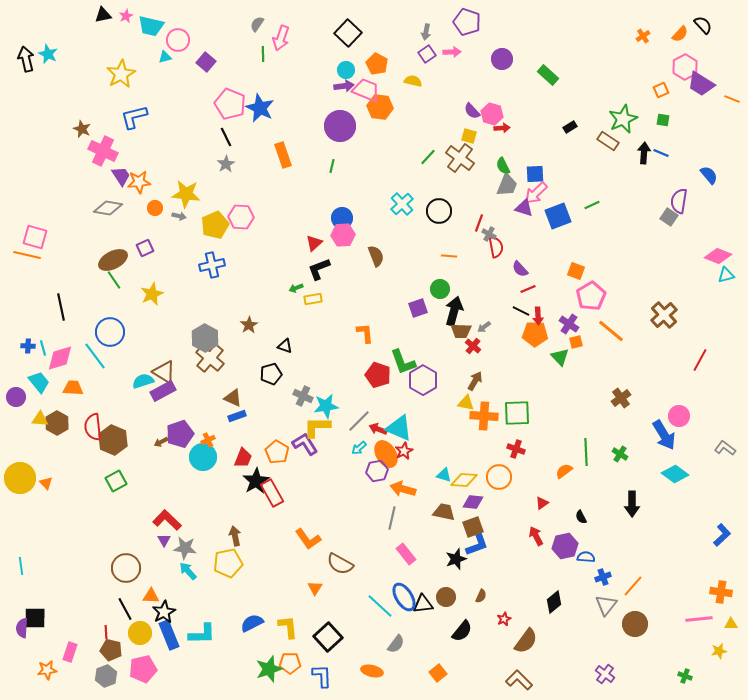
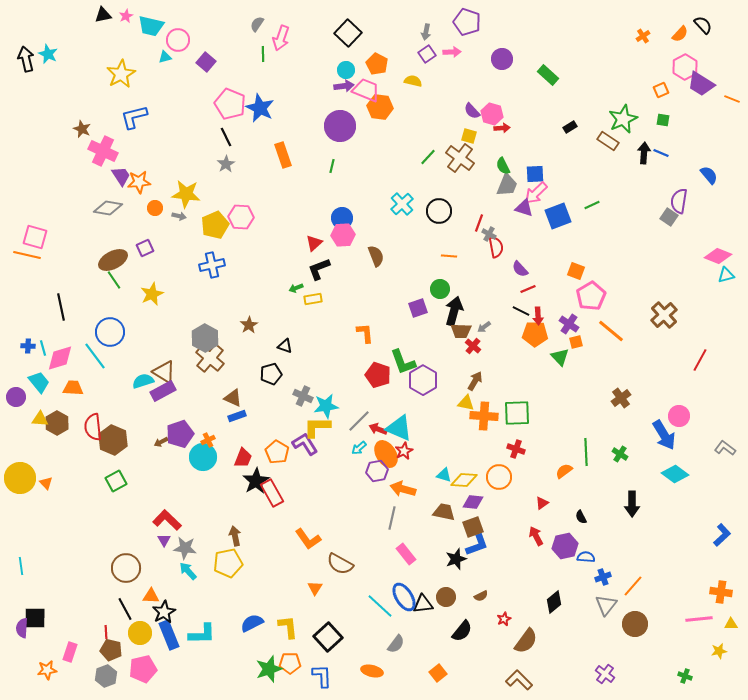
brown semicircle at (481, 596): rotated 40 degrees clockwise
